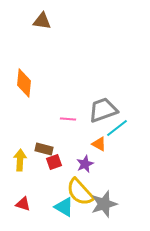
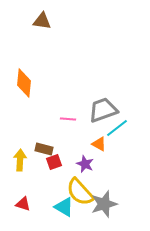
purple star: rotated 24 degrees counterclockwise
